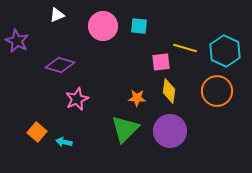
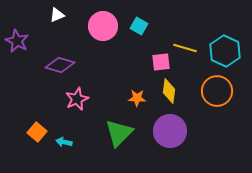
cyan square: rotated 24 degrees clockwise
green triangle: moved 6 px left, 4 px down
